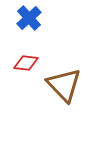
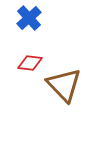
red diamond: moved 4 px right
